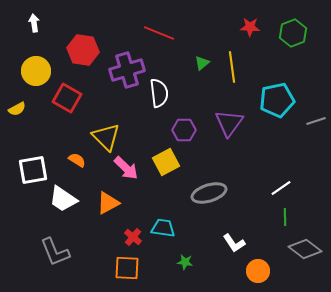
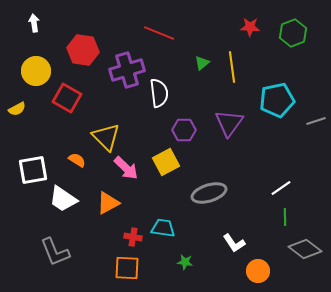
red cross: rotated 30 degrees counterclockwise
